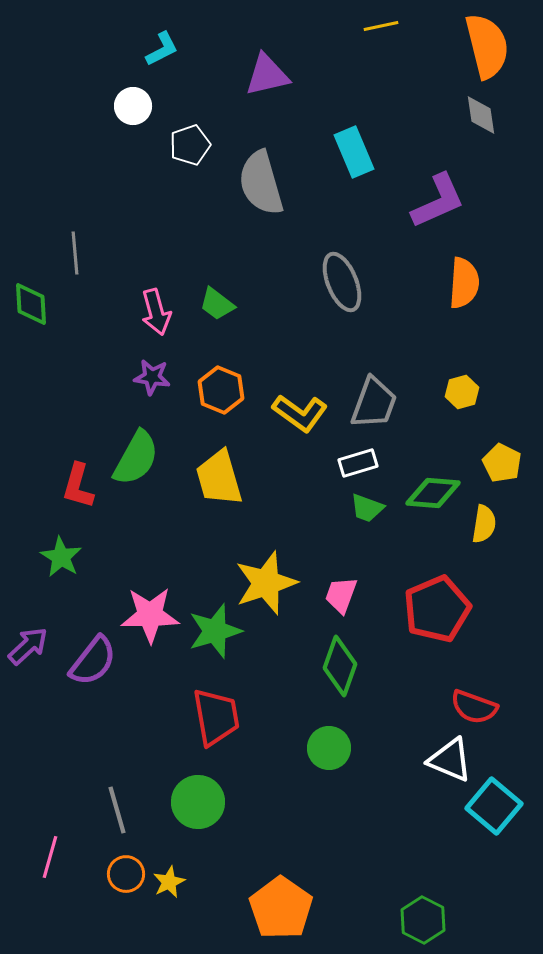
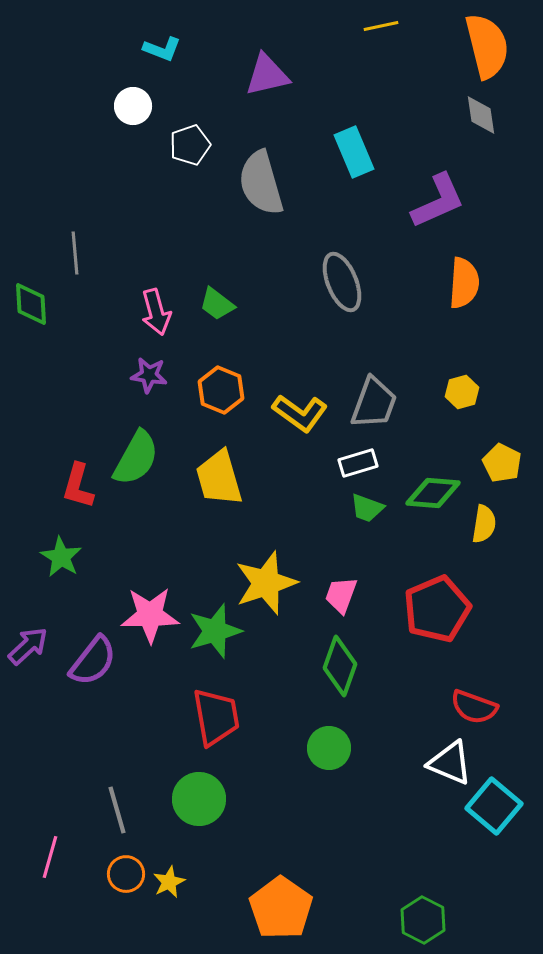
cyan L-shape at (162, 49): rotated 48 degrees clockwise
purple star at (152, 377): moved 3 px left, 2 px up
white triangle at (450, 760): moved 3 px down
green circle at (198, 802): moved 1 px right, 3 px up
